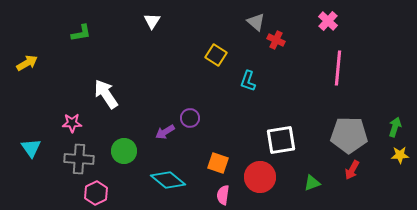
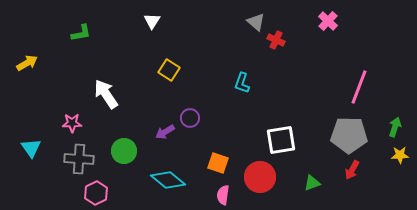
yellow square: moved 47 px left, 15 px down
pink line: moved 21 px right, 19 px down; rotated 16 degrees clockwise
cyan L-shape: moved 6 px left, 2 px down
